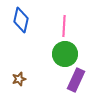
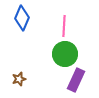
blue diamond: moved 1 px right, 2 px up; rotated 10 degrees clockwise
